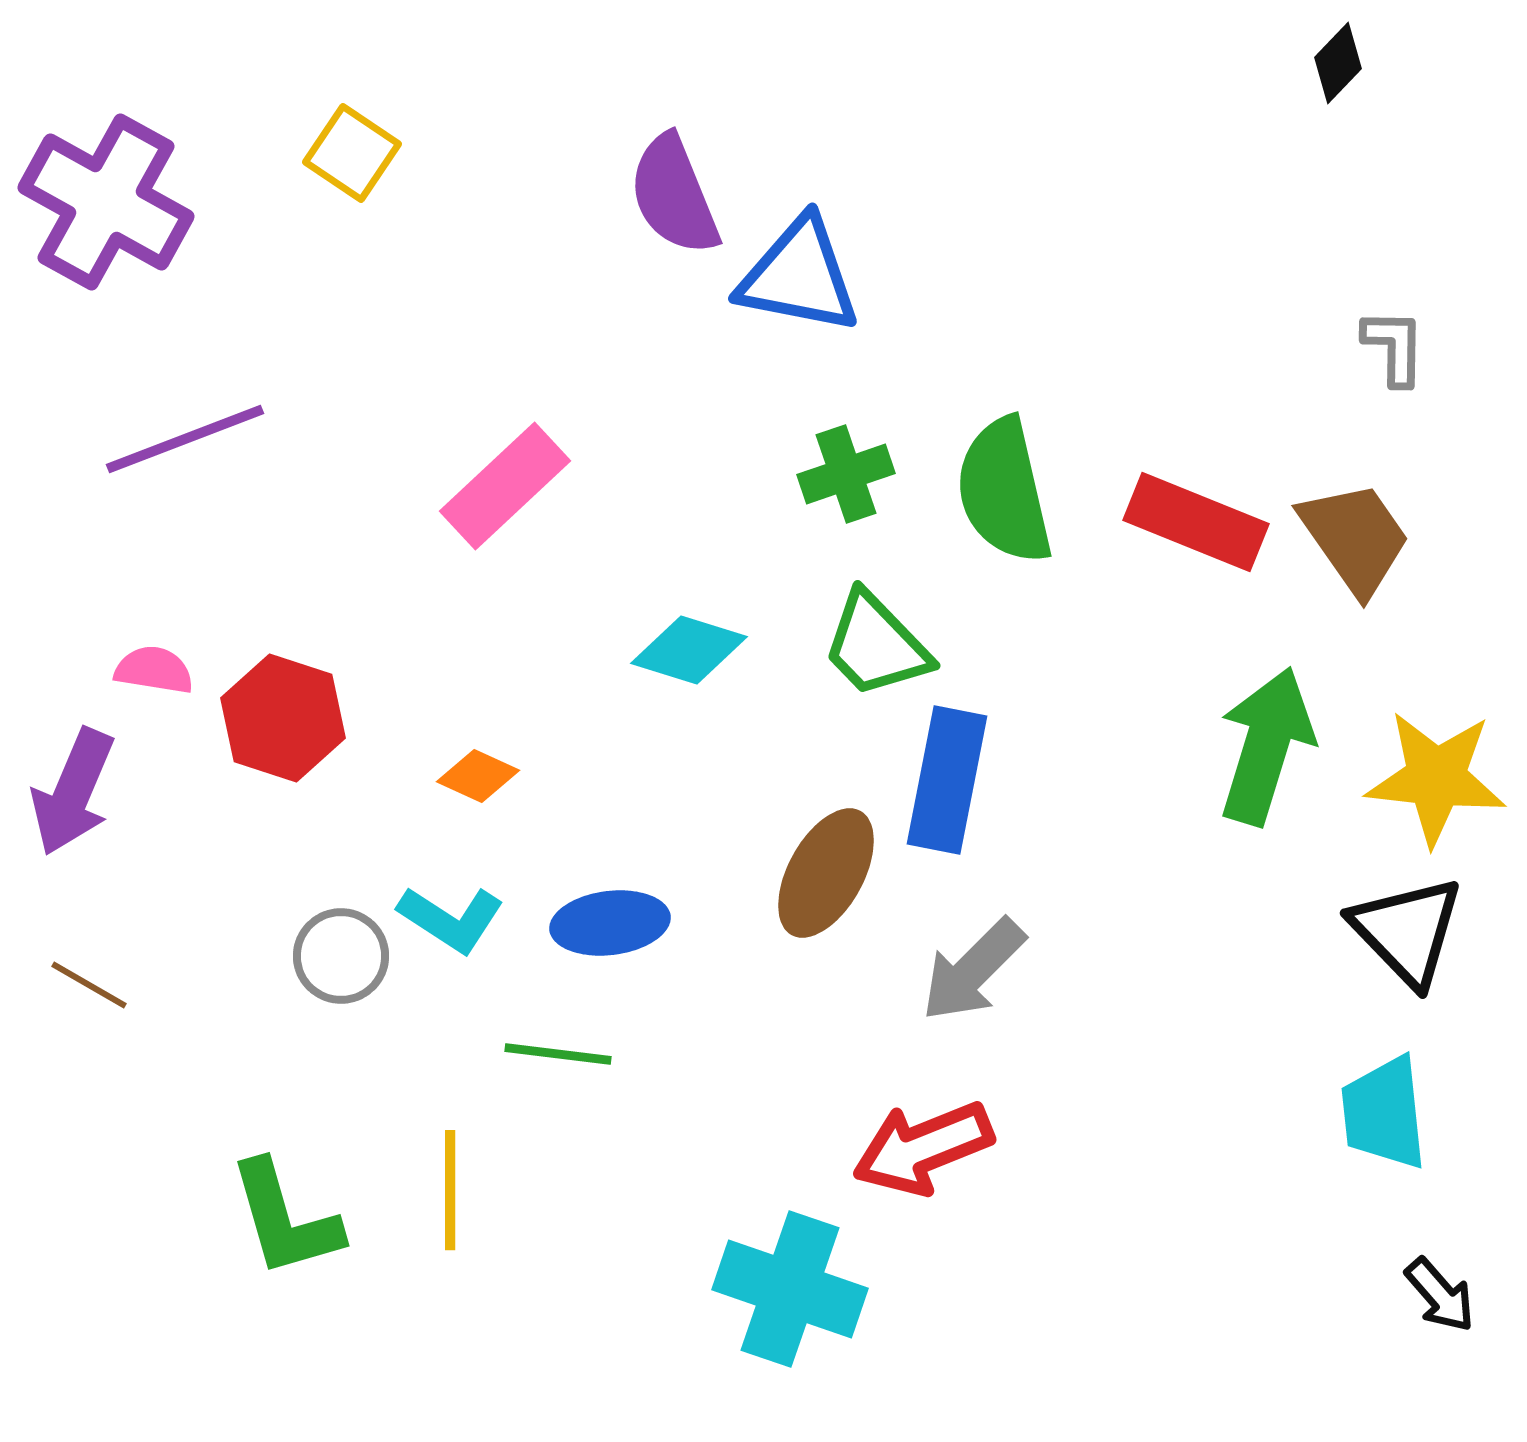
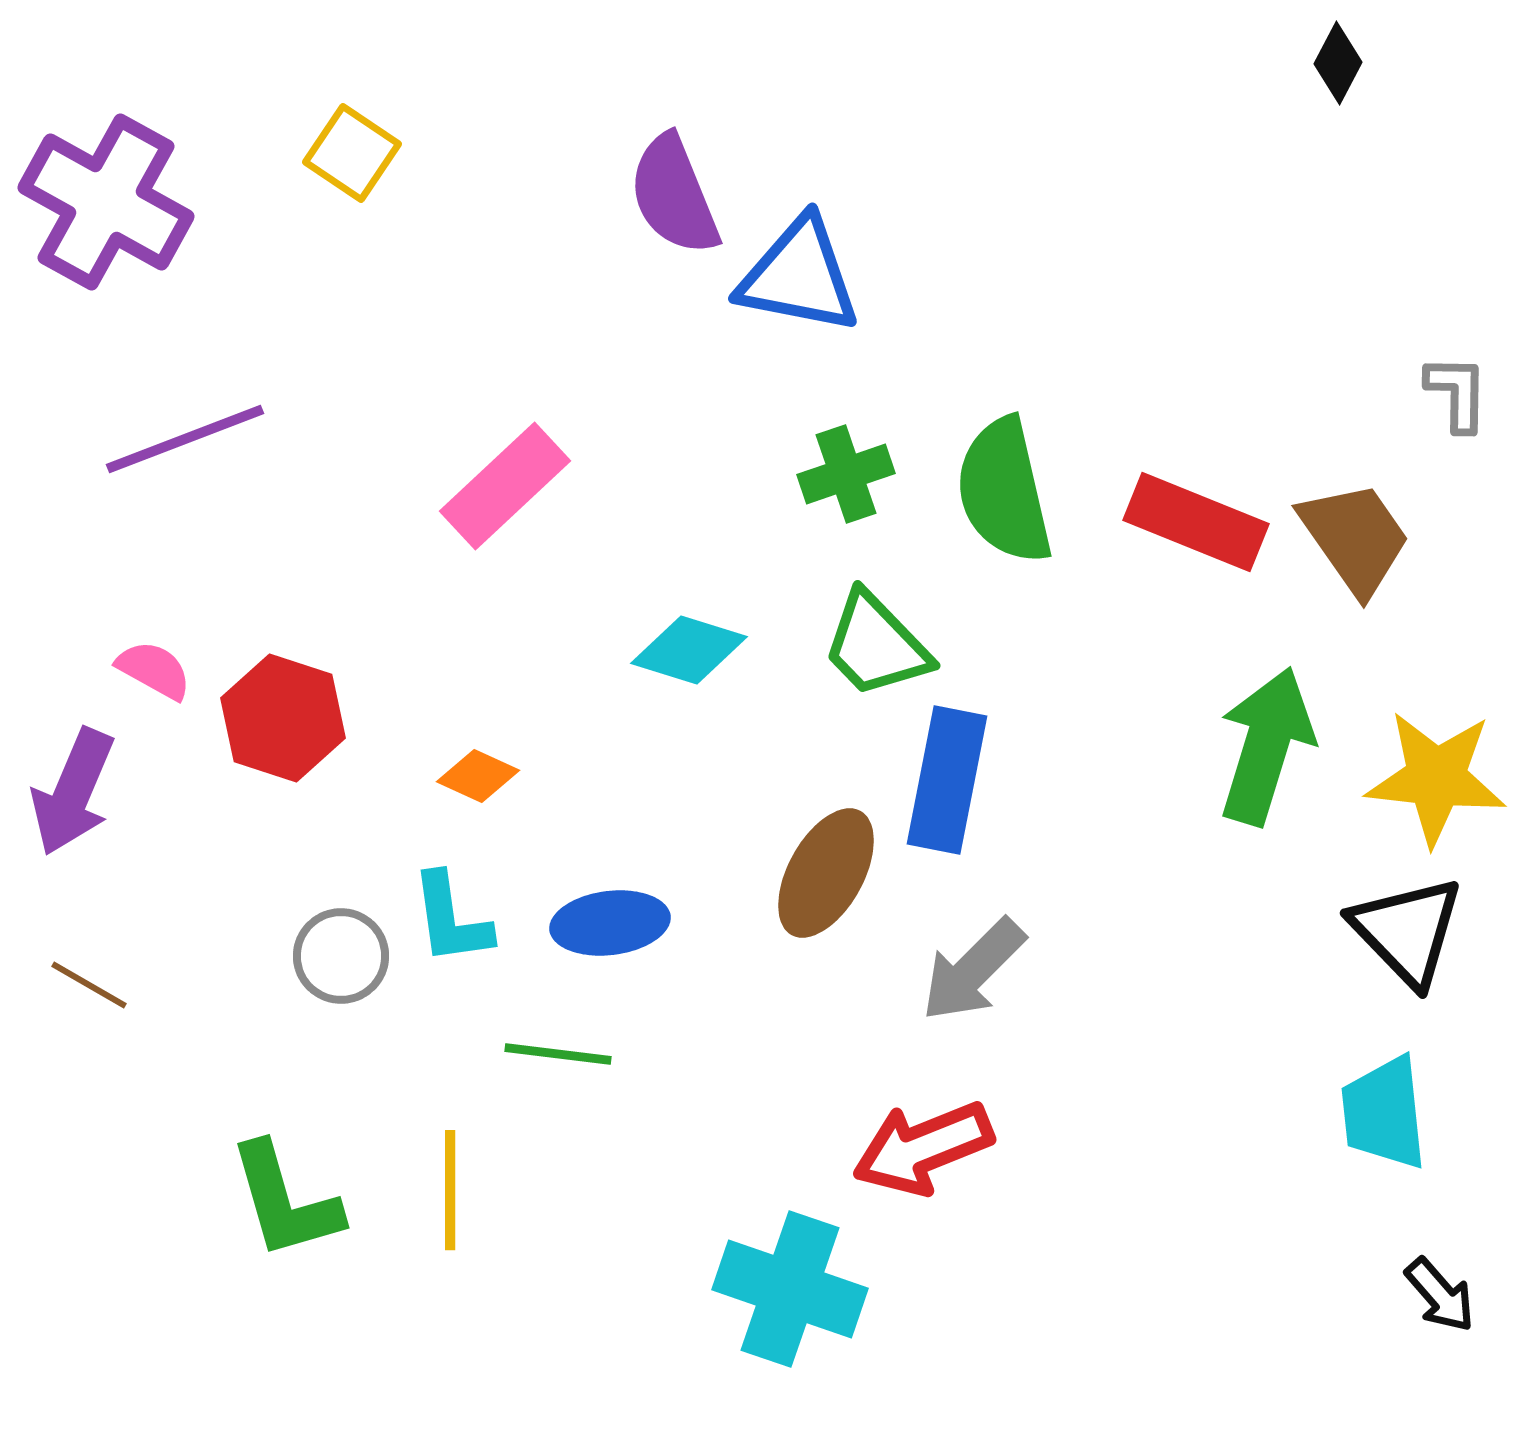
black diamond: rotated 16 degrees counterclockwise
gray L-shape: moved 63 px right, 46 px down
pink semicircle: rotated 20 degrees clockwise
cyan L-shape: rotated 49 degrees clockwise
green L-shape: moved 18 px up
